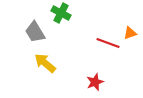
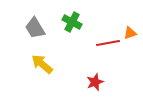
green cross: moved 11 px right, 9 px down
gray trapezoid: moved 4 px up
red line: rotated 30 degrees counterclockwise
yellow arrow: moved 3 px left, 1 px down
